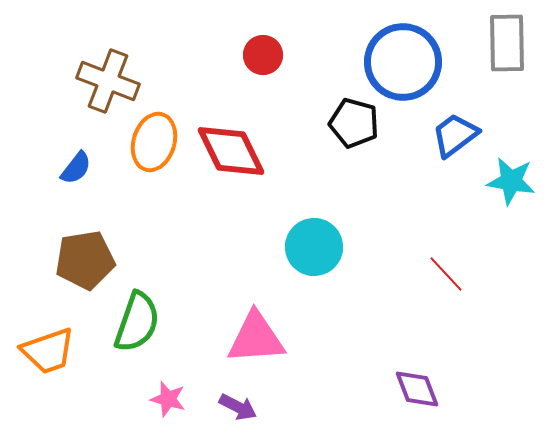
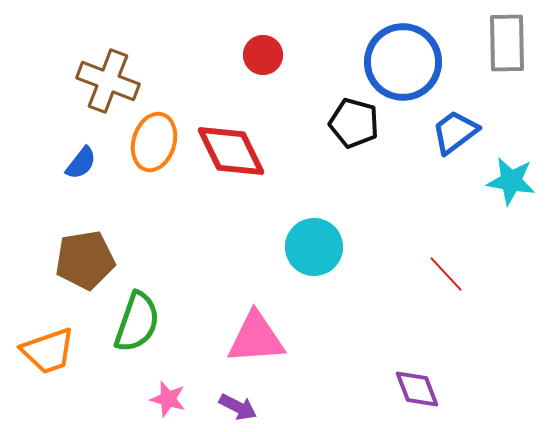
blue trapezoid: moved 3 px up
blue semicircle: moved 5 px right, 5 px up
